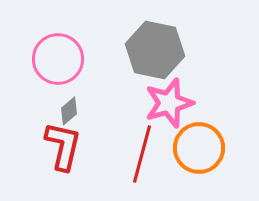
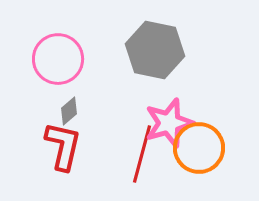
pink star: moved 20 px down
